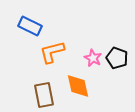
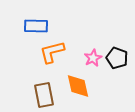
blue rectangle: moved 6 px right; rotated 25 degrees counterclockwise
pink star: rotated 18 degrees clockwise
